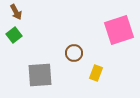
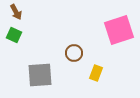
green square: rotated 28 degrees counterclockwise
